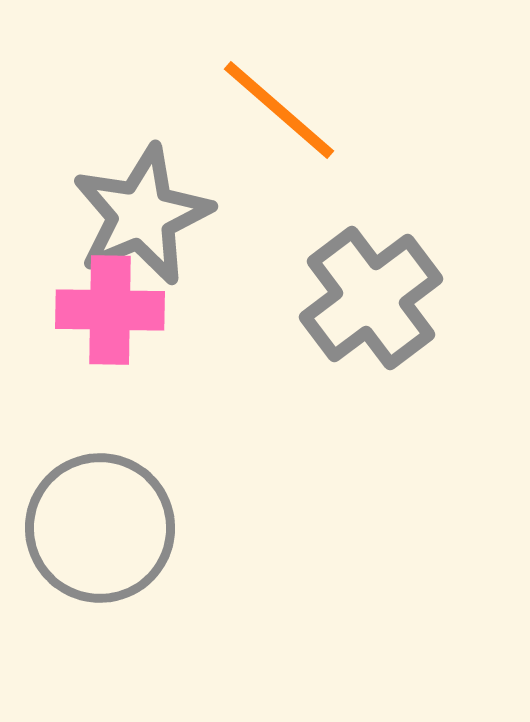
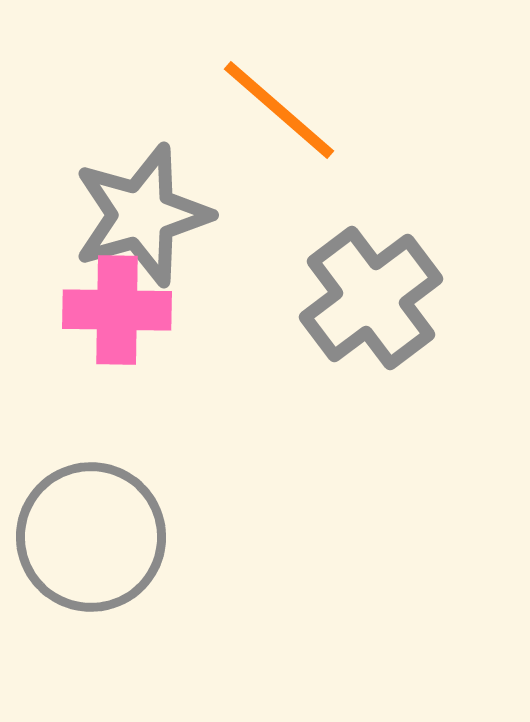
gray star: rotated 7 degrees clockwise
pink cross: moved 7 px right
gray circle: moved 9 px left, 9 px down
